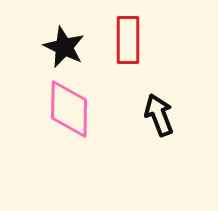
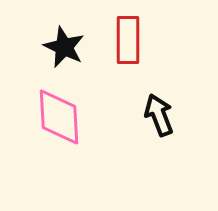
pink diamond: moved 10 px left, 8 px down; rotated 4 degrees counterclockwise
